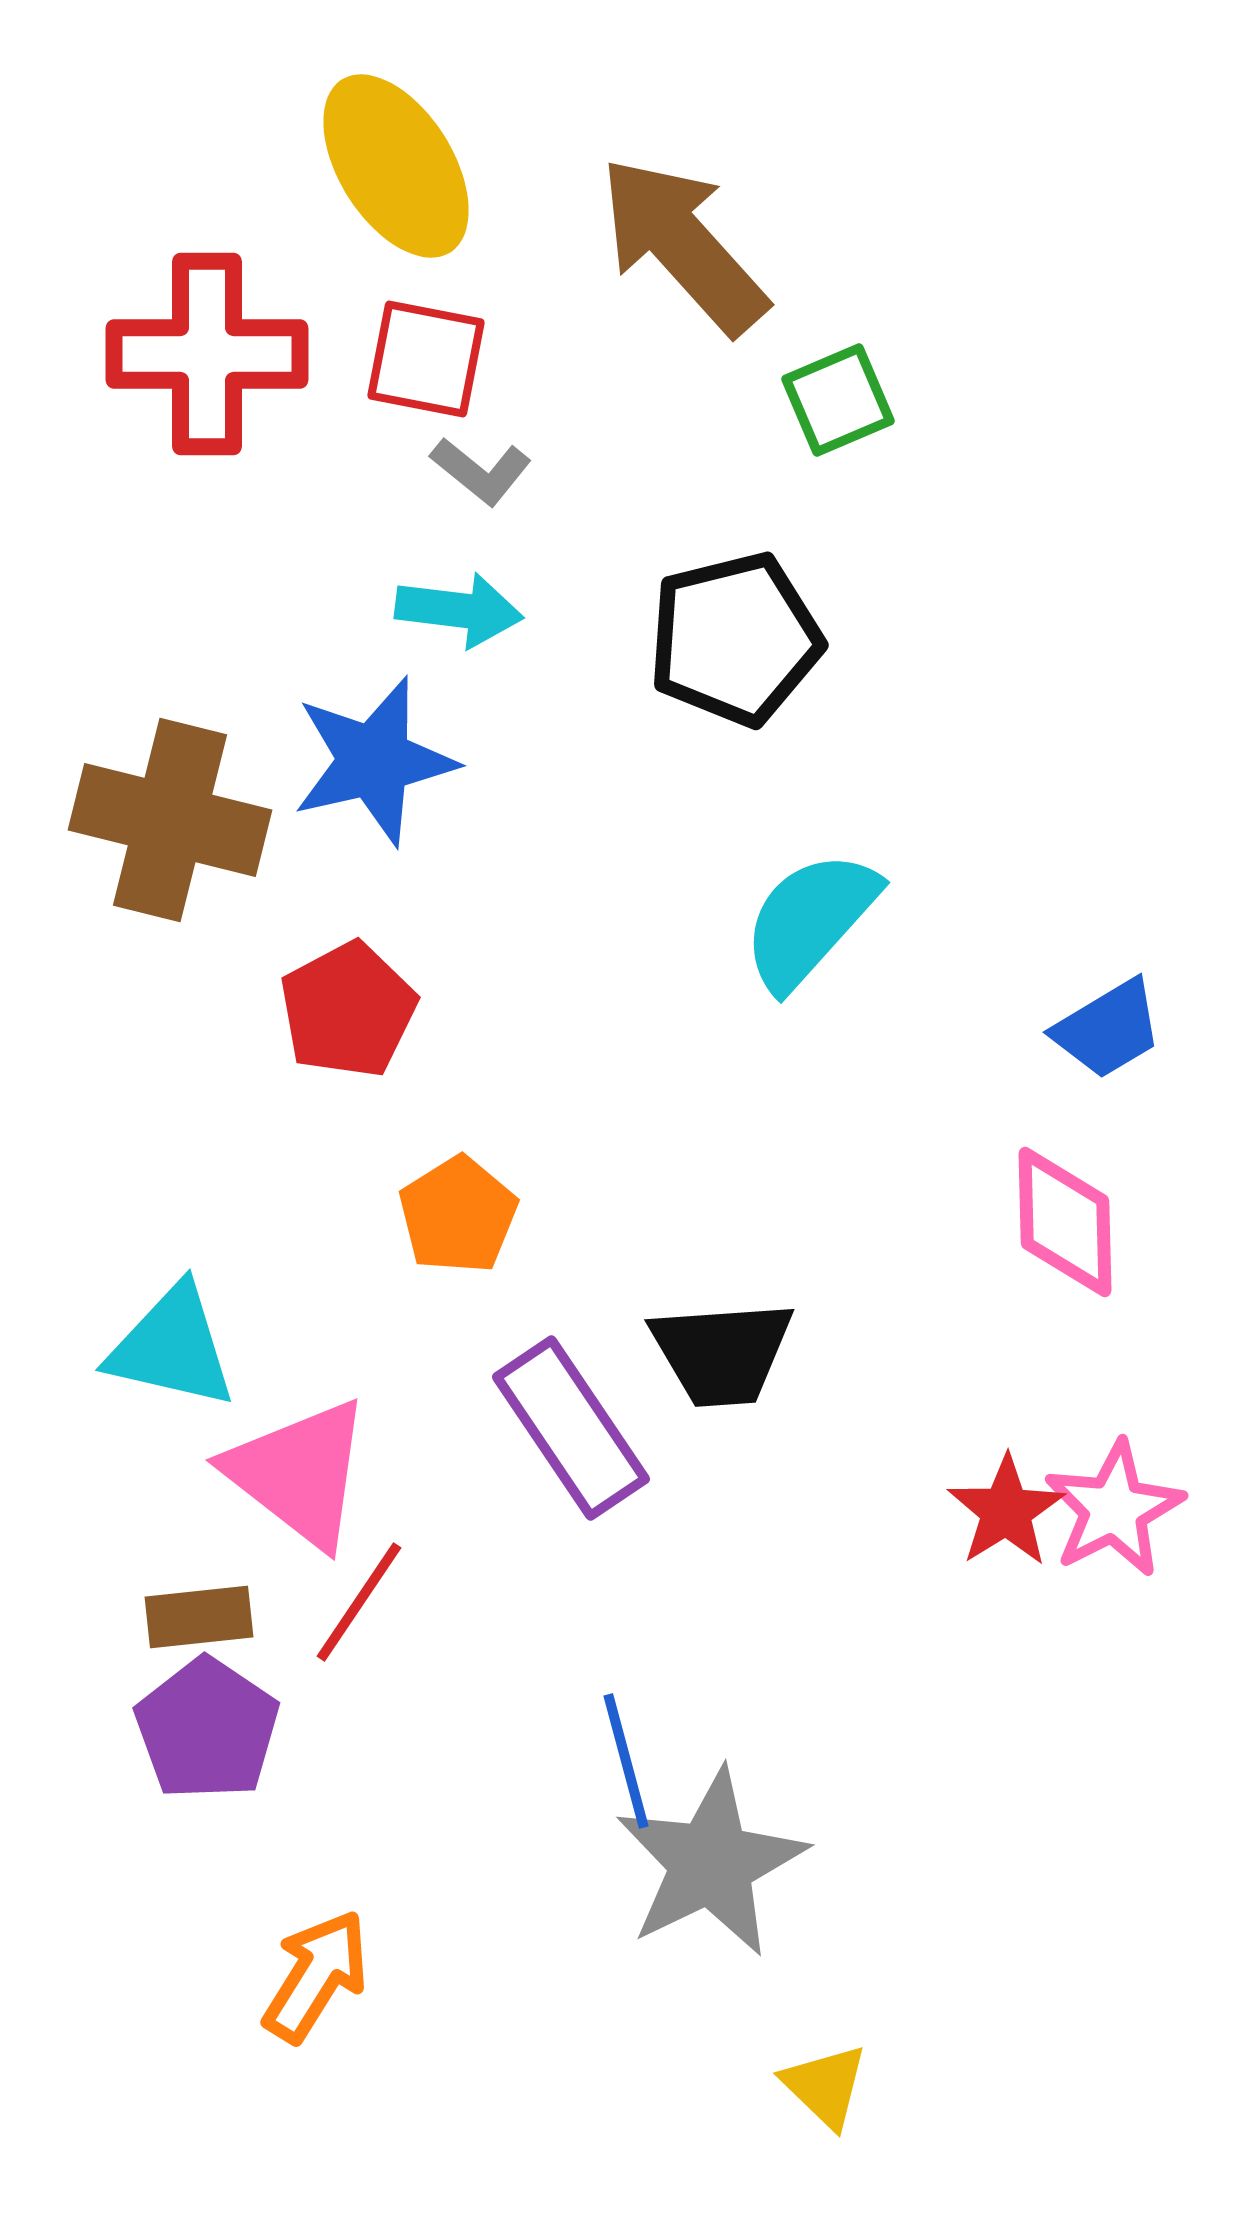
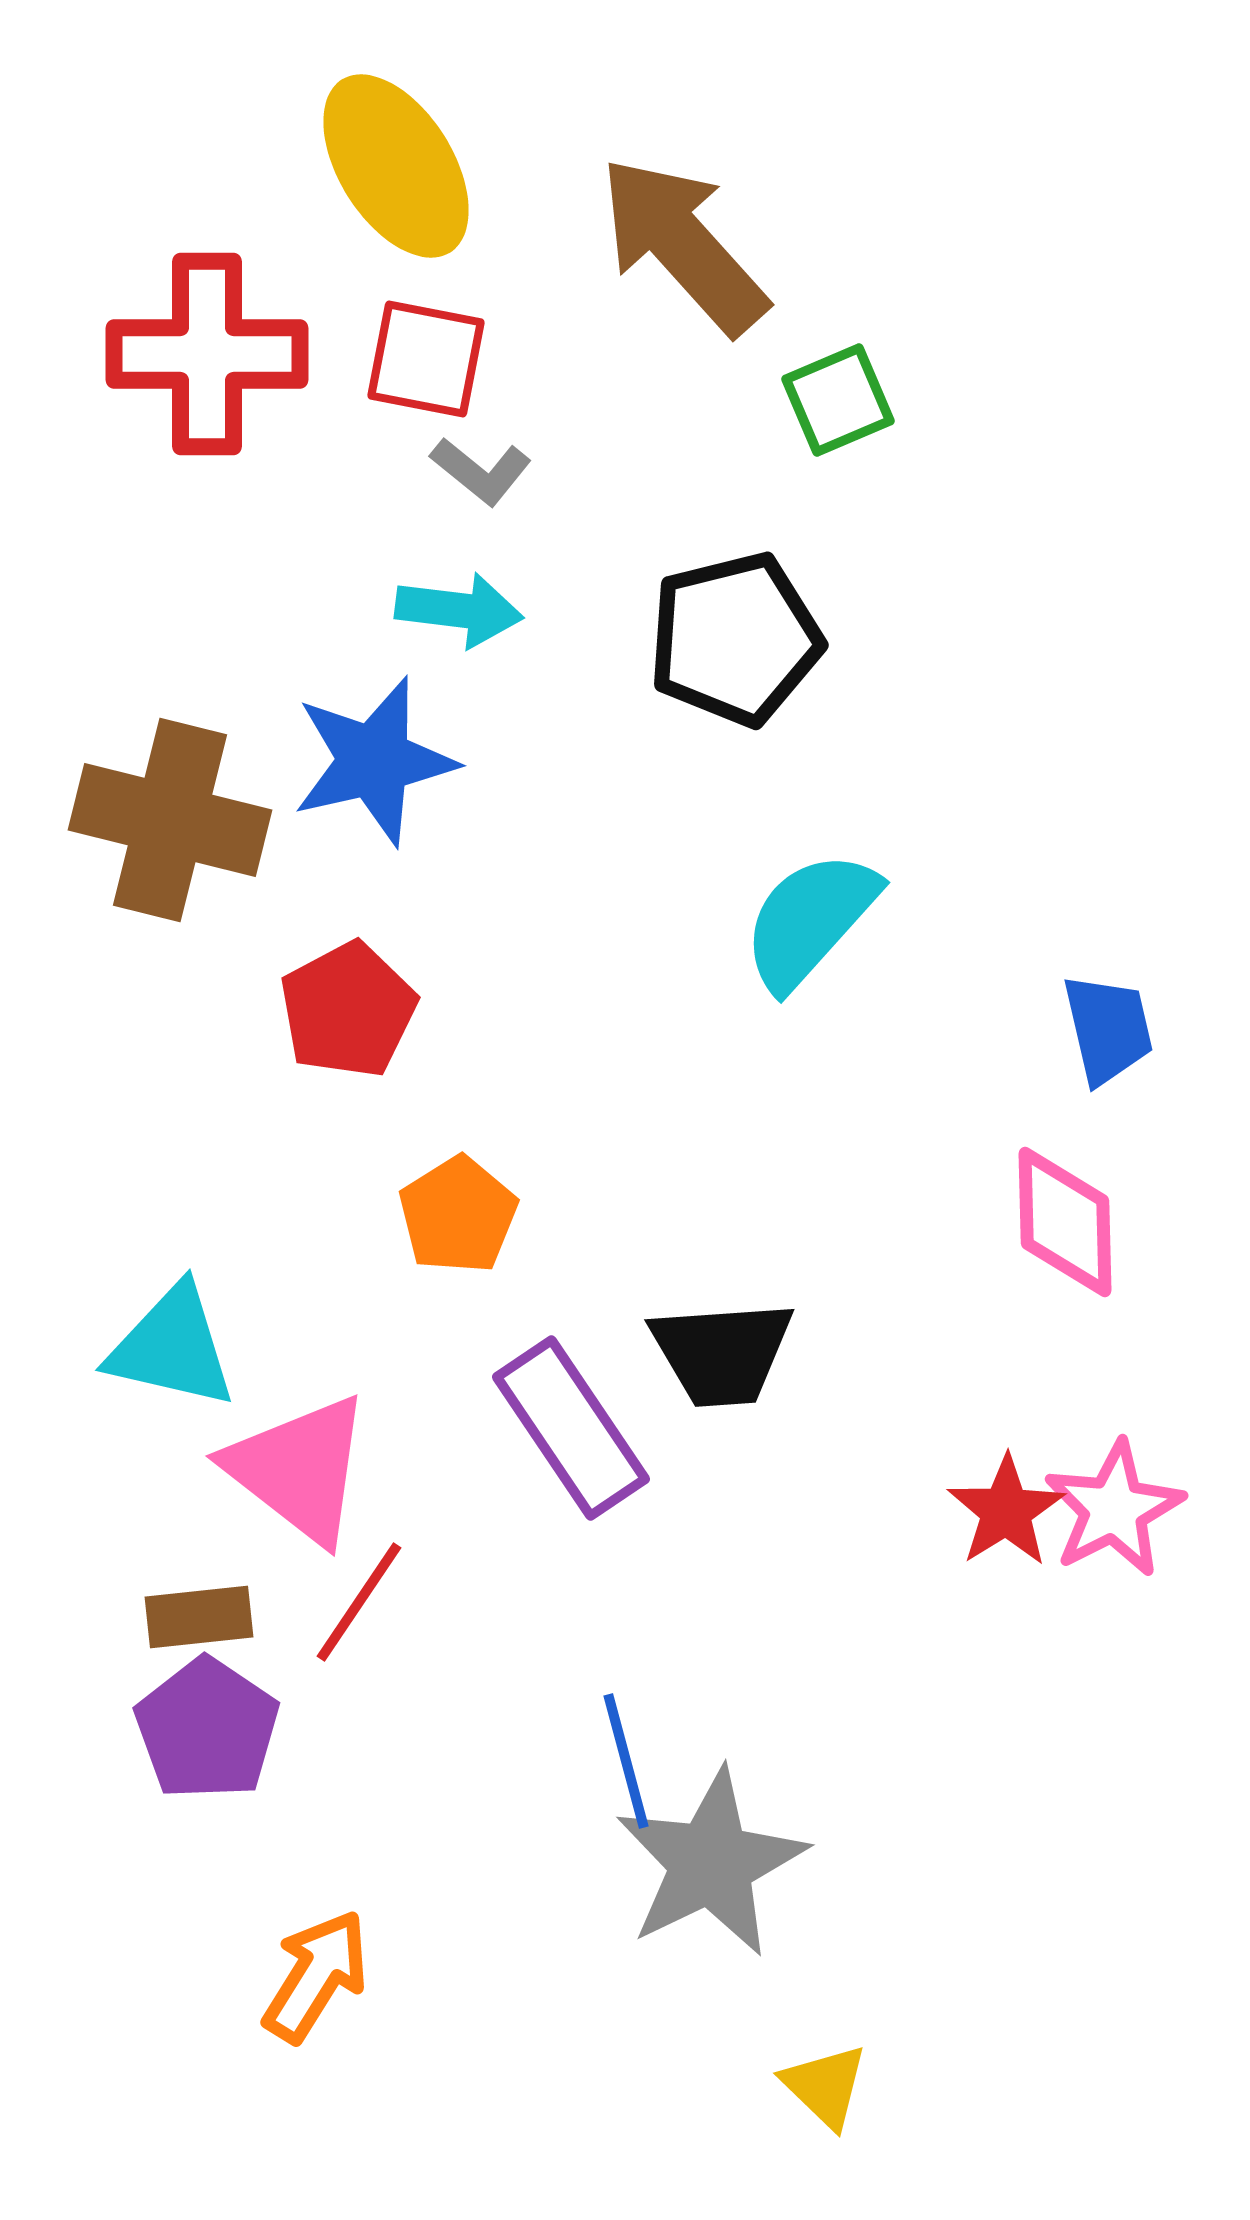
blue trapezoid: rotated 72 degrees counterclockwise
pink triangle: moved 4 px up
